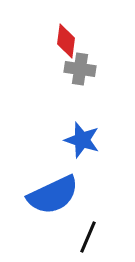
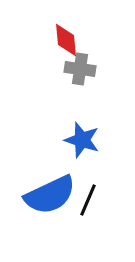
red diamond: moved 1 px up; rotated 12 degrees counterclockwise
blue semicircle: moved 3 px left
black line: moved 37 px up
